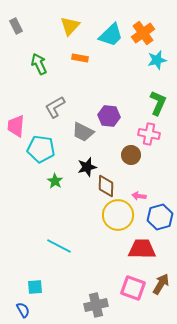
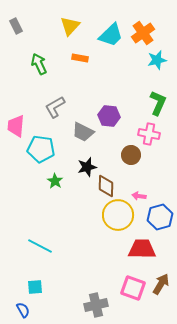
cyan line: moved 19 px left
